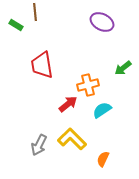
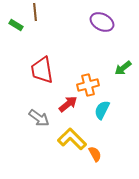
red trapezoid: moved 5 px down
cyan semicircle: rotated 30 degrees counterclockwise
gray arrow: moved 27 px up; rotated 80 degrees counterclockwise
orange semicircle: moved 8 px left, 5 px up; rotated 126 degrees clockwise
